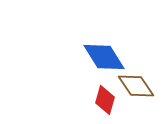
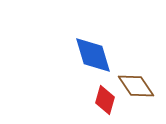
blue diamond: moved 11 px left, 2 px up; rotated 15 degrees clockwise
